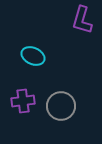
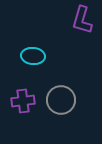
cyan ellipse: rotated 20 degrees counterclockwise
gray circle: moved 6 px up
